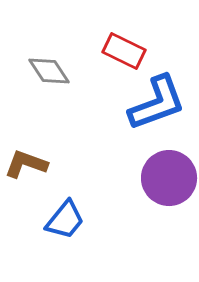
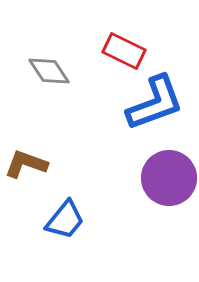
blue L-shape: moved 2 px left
